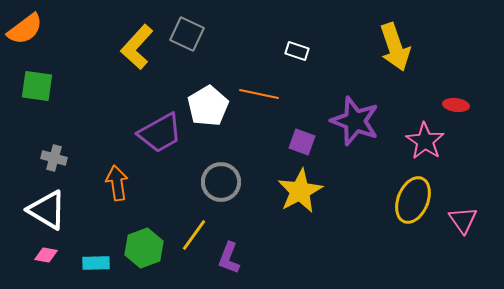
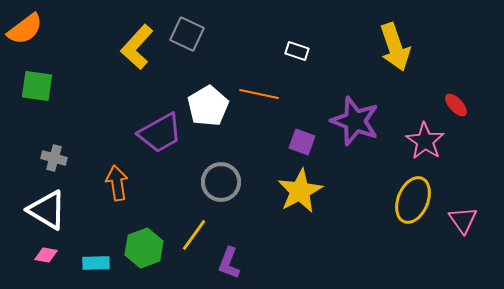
red ellipse: rotated 40 degrees clockwise
purple L-shape: moved 5 px down
